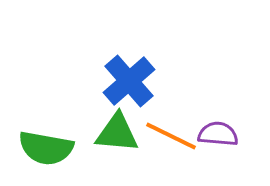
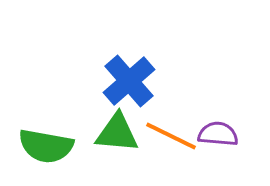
green semicircle: moved 2 px up
